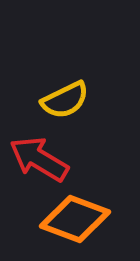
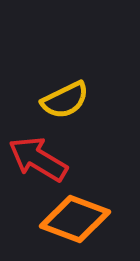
red arrow: moved 1 px left
